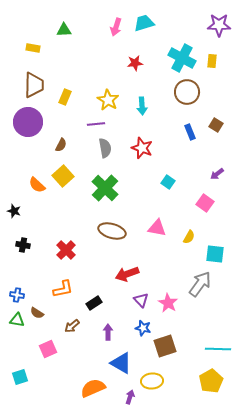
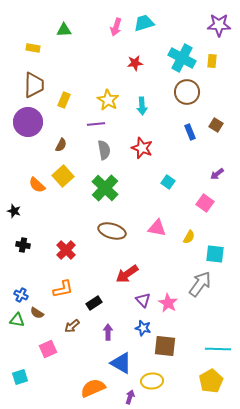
yellow rectangle at (65, 97): moved 1 px left, 3 px down
gray semicircle at (105, 148): moved 1 px left, 2 px down
red arrow at (127, 274): rotated 15 degrees counterclockwise
blue cross at (17, 295): moved 4 px right; rotated 16 degrees clockwise
purple triangle at (141, 300): moved 2 px right
brown square at (165, 346): rotated 25 degrees clockwise
